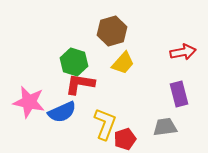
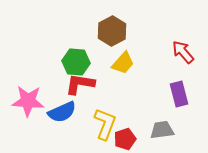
brown hexagon: rotated 12 degrees counterclockwise
red arrow: rotated 120 degrees counterclockwise
green hexagon: moved 2 px right; rotated 12 degrees counterclockwise
pink star: moved 1 px left, 1 px up; rotated 8 degrees counterclockwise
gray trapezoid: moved 3 px left, 3 px down
